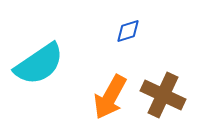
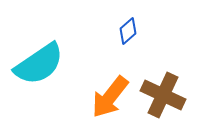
blue diamond: rotated 24 degrees counterclockwise
orange arrow: rotated 9 degrees clockwise
